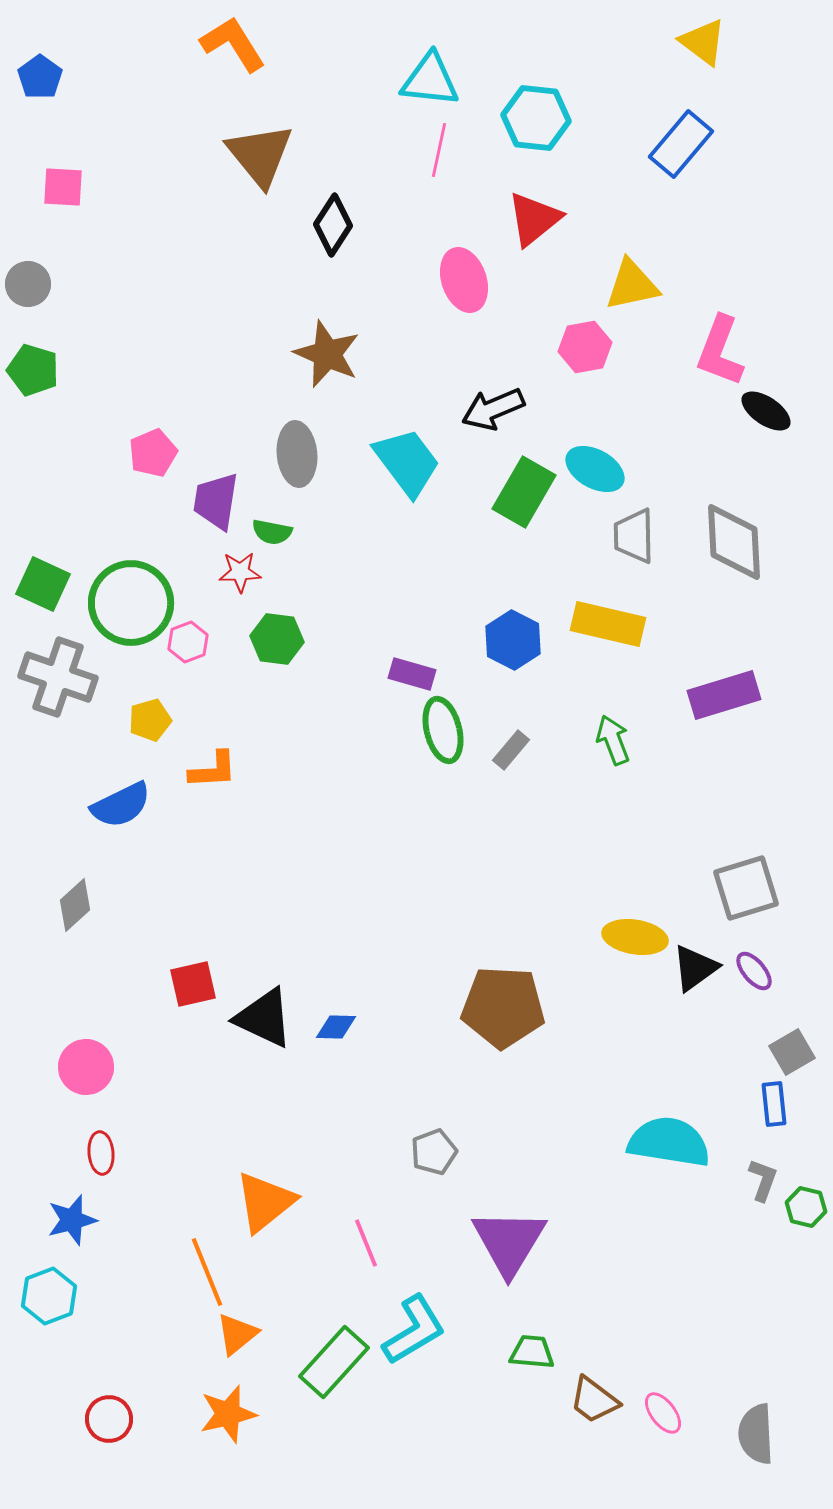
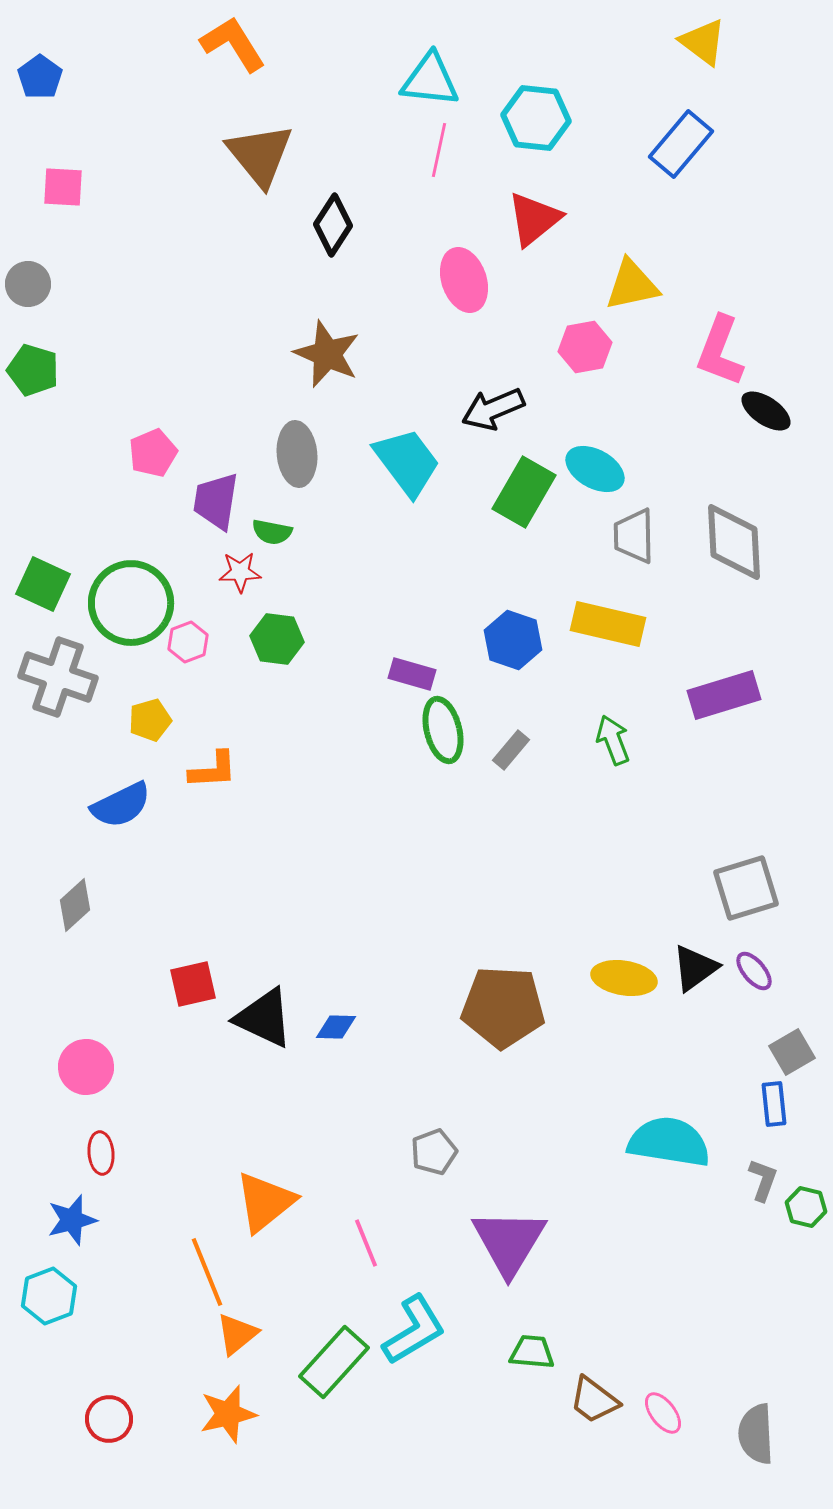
blue hexagon at (513, 640): rotated 8 degrees counterclockwise
yellow ellipse at (635, 937): moved 11 px left, 41 px down
